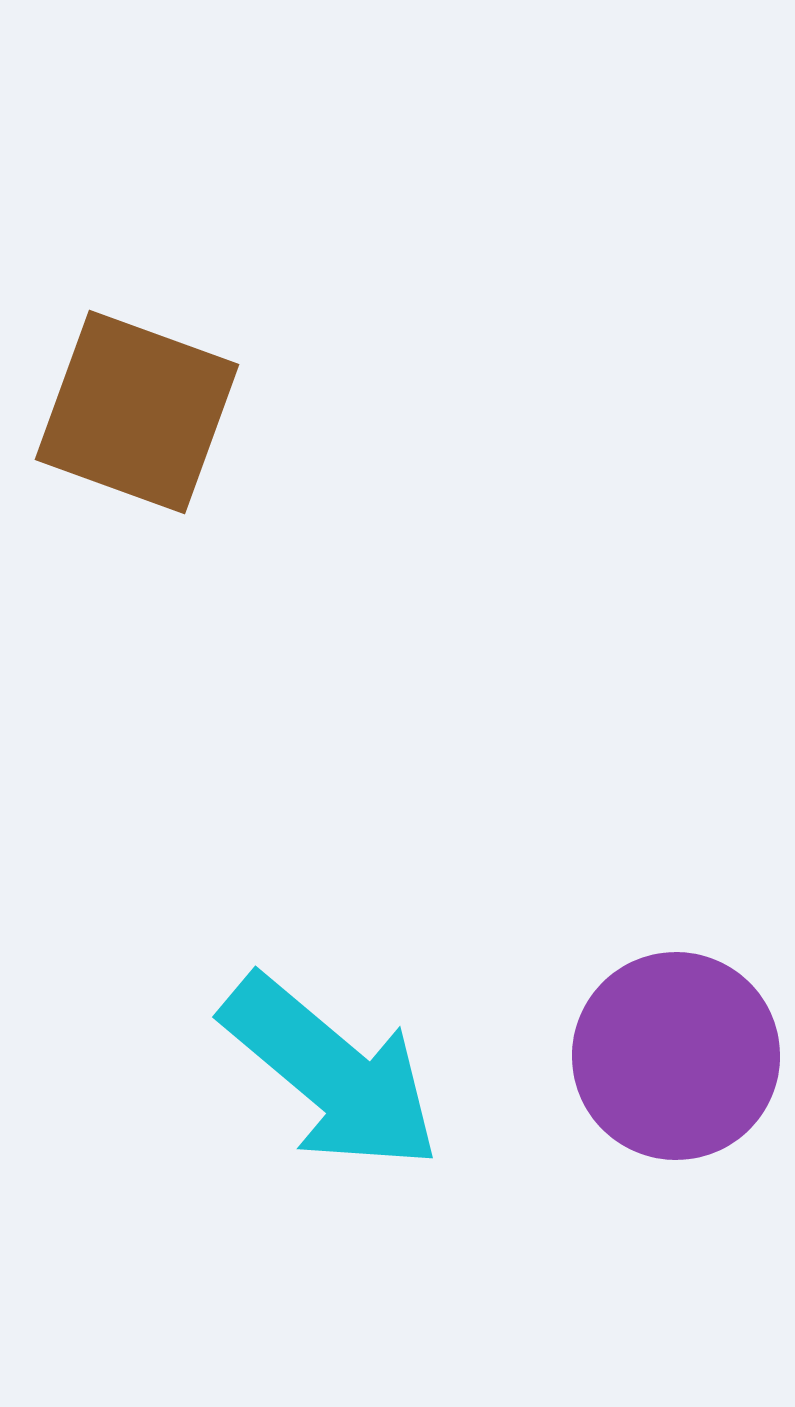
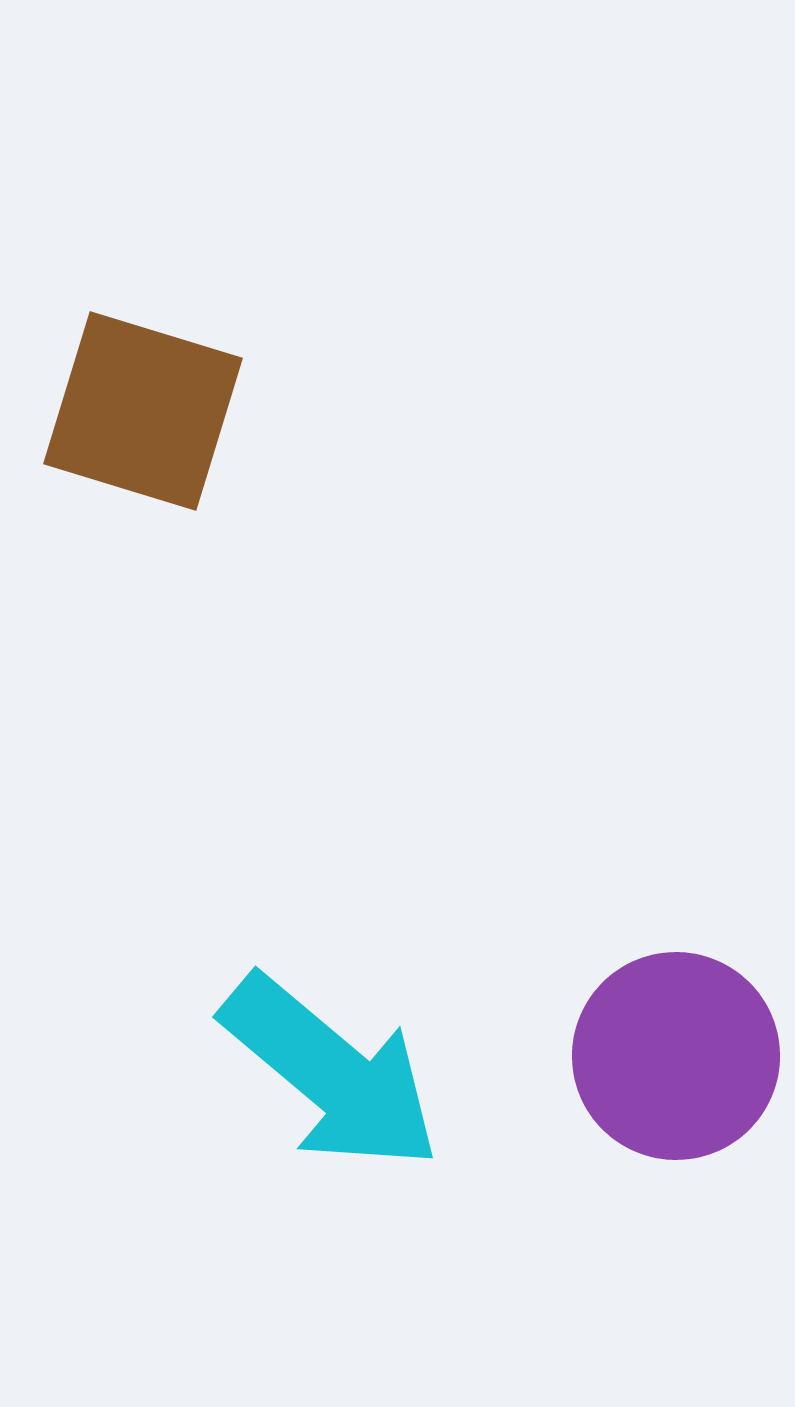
brown square: moved 6 px right, 1 px up; rotated 3 degrees counterclockwise
